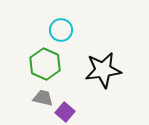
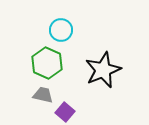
green hexagon: moved 2 px right, 1 px up
black star: rotated 15 degrees counterclockwise
gray trapezoid: moved 3 px up
